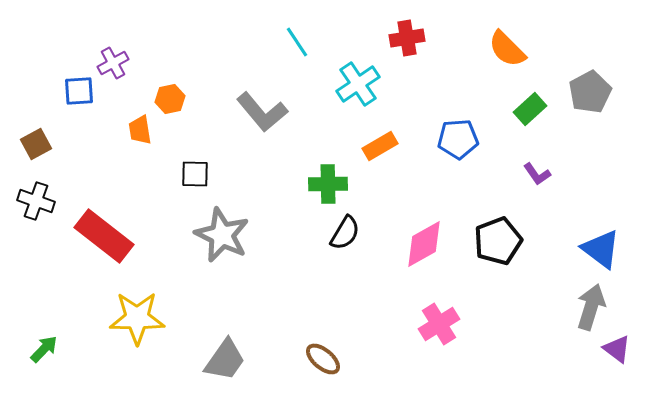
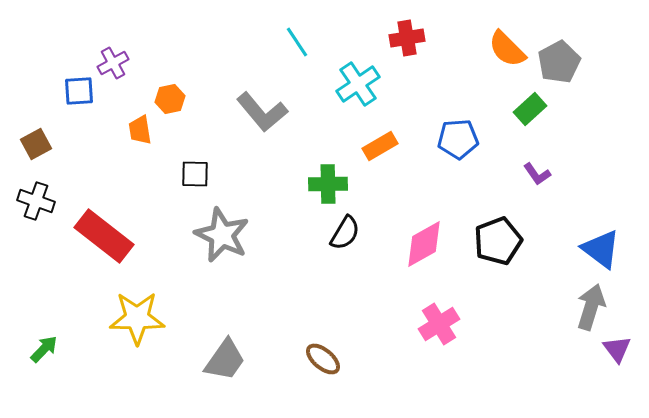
gray pentagon: moved 31 px left, 30 px up
purple triangle: rotated 16 degrees clockwise
